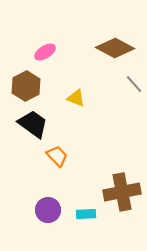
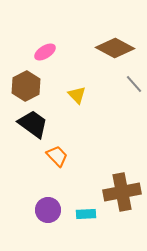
yellow triangle: moved 1 px right, 3 px up; rotated 24 degrees clockwise
